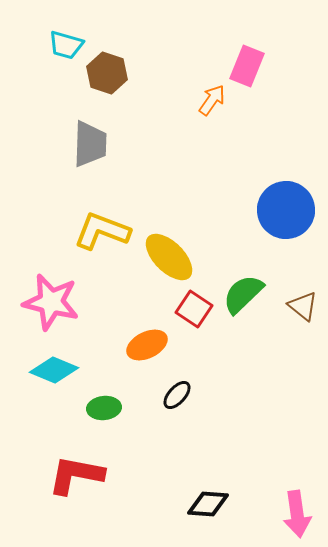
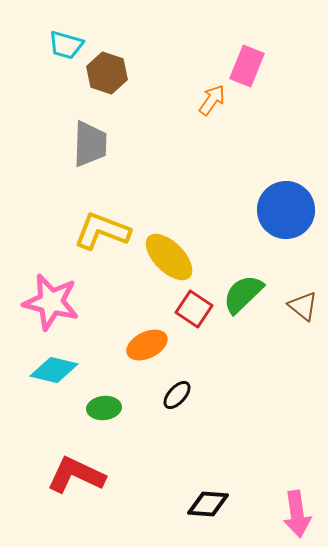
cyan diamond: rotated 9 degrees counterclockwise
red L-shape: rotated 14 degrees clockwise
